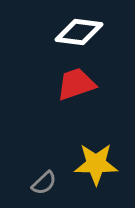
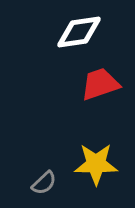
white diamond: rotated 15 degrees counterclockwise
red trapezoid: moved 24 px right
